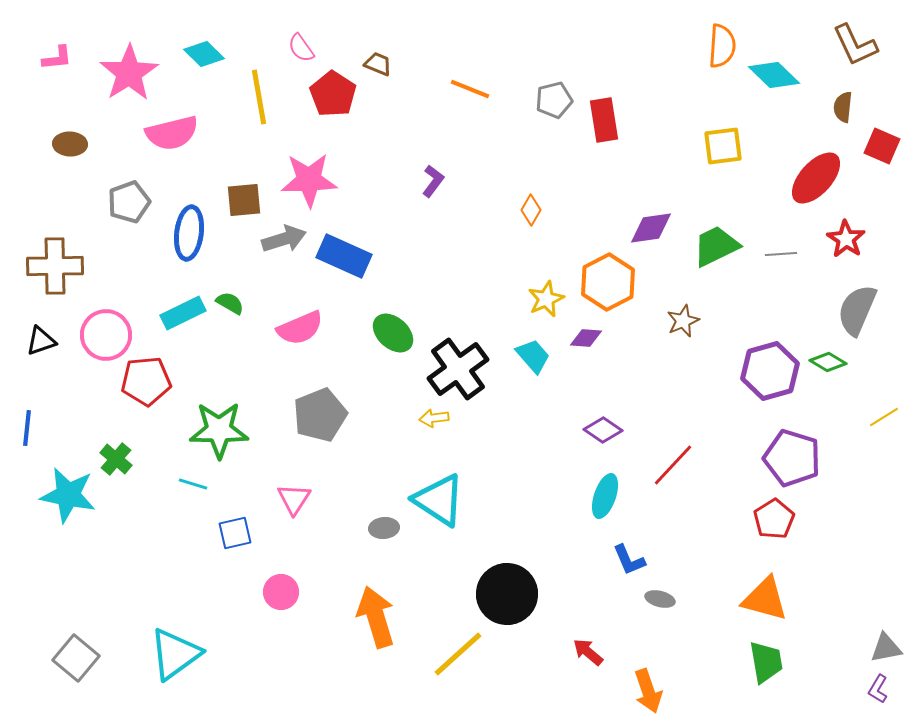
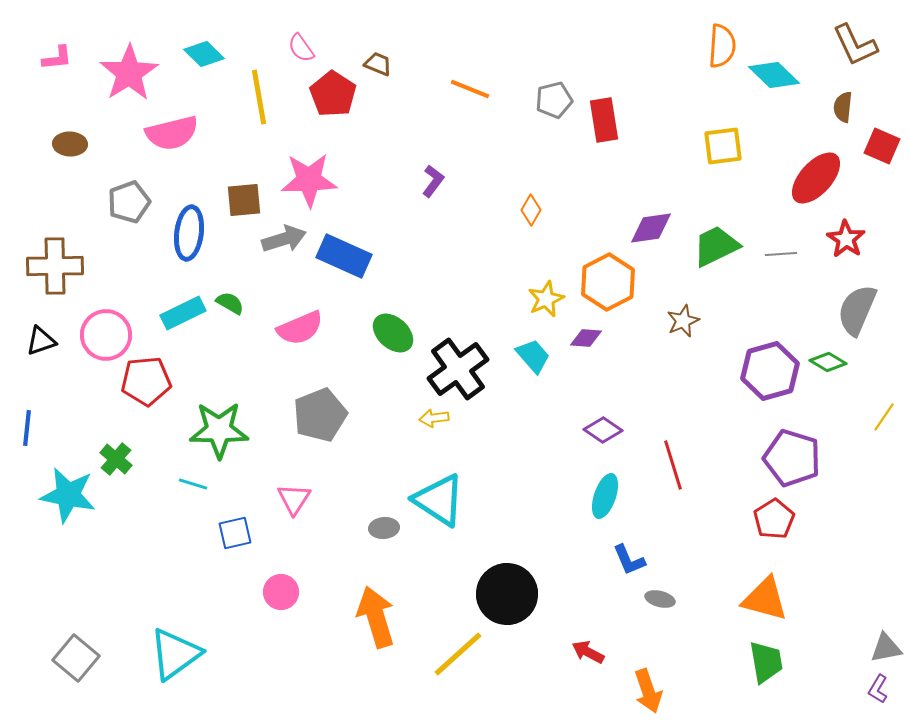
yellow line at (884, 417): rotated 24 degrees counterclockwise
red line at (673, 465): rotated 60 degrees counterclockwise
red arrow at (588, 652): rotated 12 degrees counterclockwise
